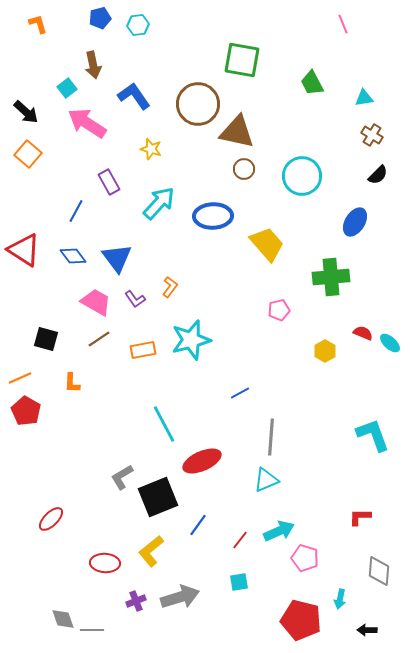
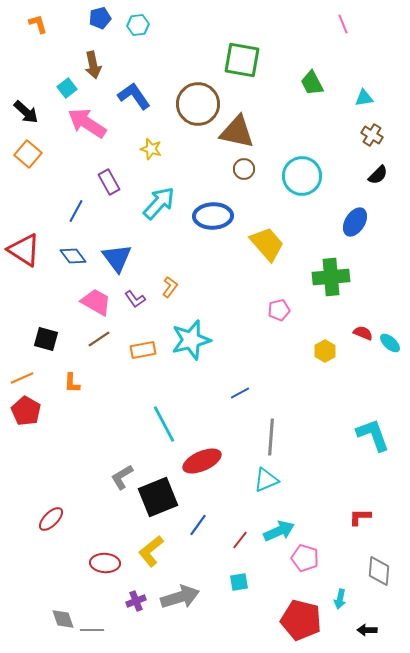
orange line at (20, 378): moved 2 px right
